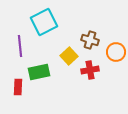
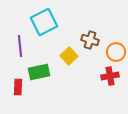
red cross: moved 20 px right, 6 px down
